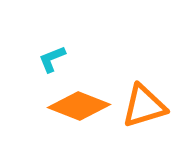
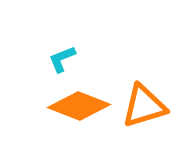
cyan L-shape: moved 10 px right
